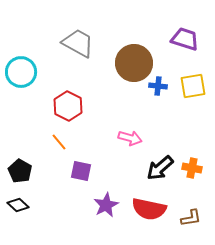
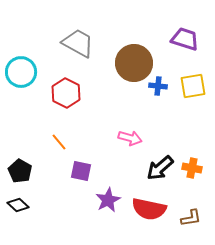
red hexagon: moved 2 px left, 13 px up
purple star: moved 2 px right, 5 px up
